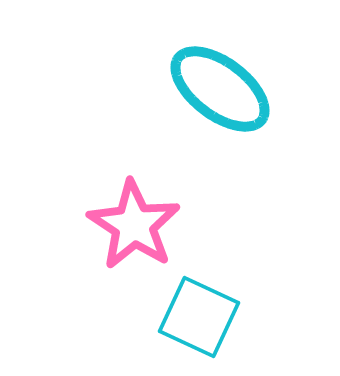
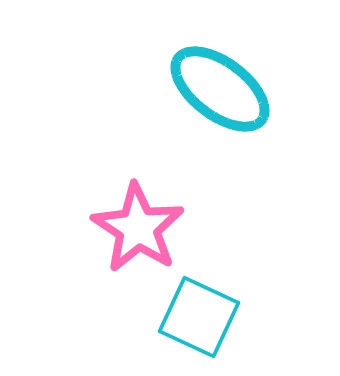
pink star: moved 4 px right, 3 px down
